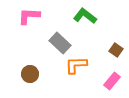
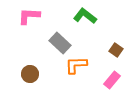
pink rectangle: moved 1 px up
